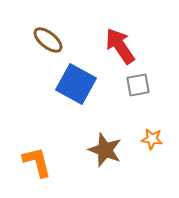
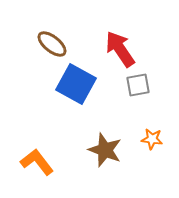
brown ellipse: moved 4 px right, 4 px down
red arrow: moved 3 px down
orange L-shape: rotated 24 degrees counterclockwise
